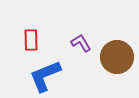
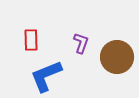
purple L-shape: rotated 50 degrees clockwise
blue L-shape: moved 1 px right
